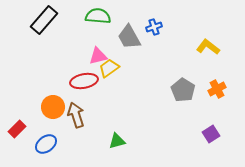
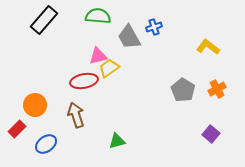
orange circle: moved 18 px left, 2 px up
purple square: rotated 18 degrees counterclockwise
